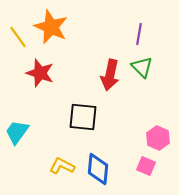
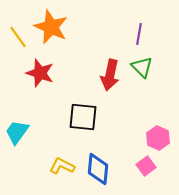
pink square: rotated 30 degrees clockwise
